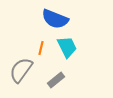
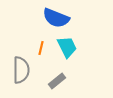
blue semicircle: moved 1 px right, 1 px up
gray semicircle: rotated 144 degrees clockwise
gray rectangle: moved 1 px right, 1 px down
